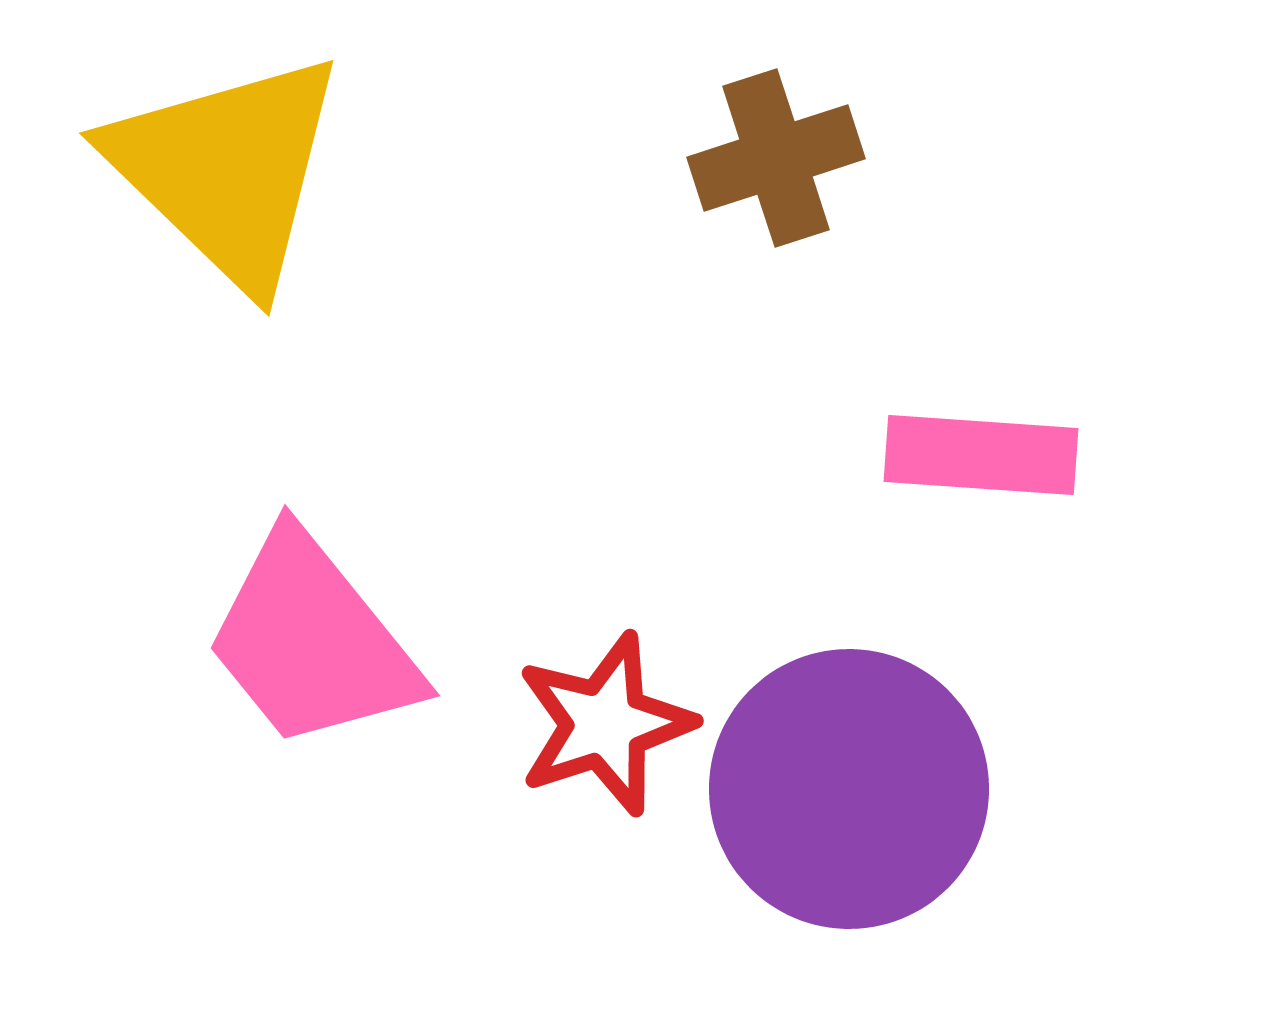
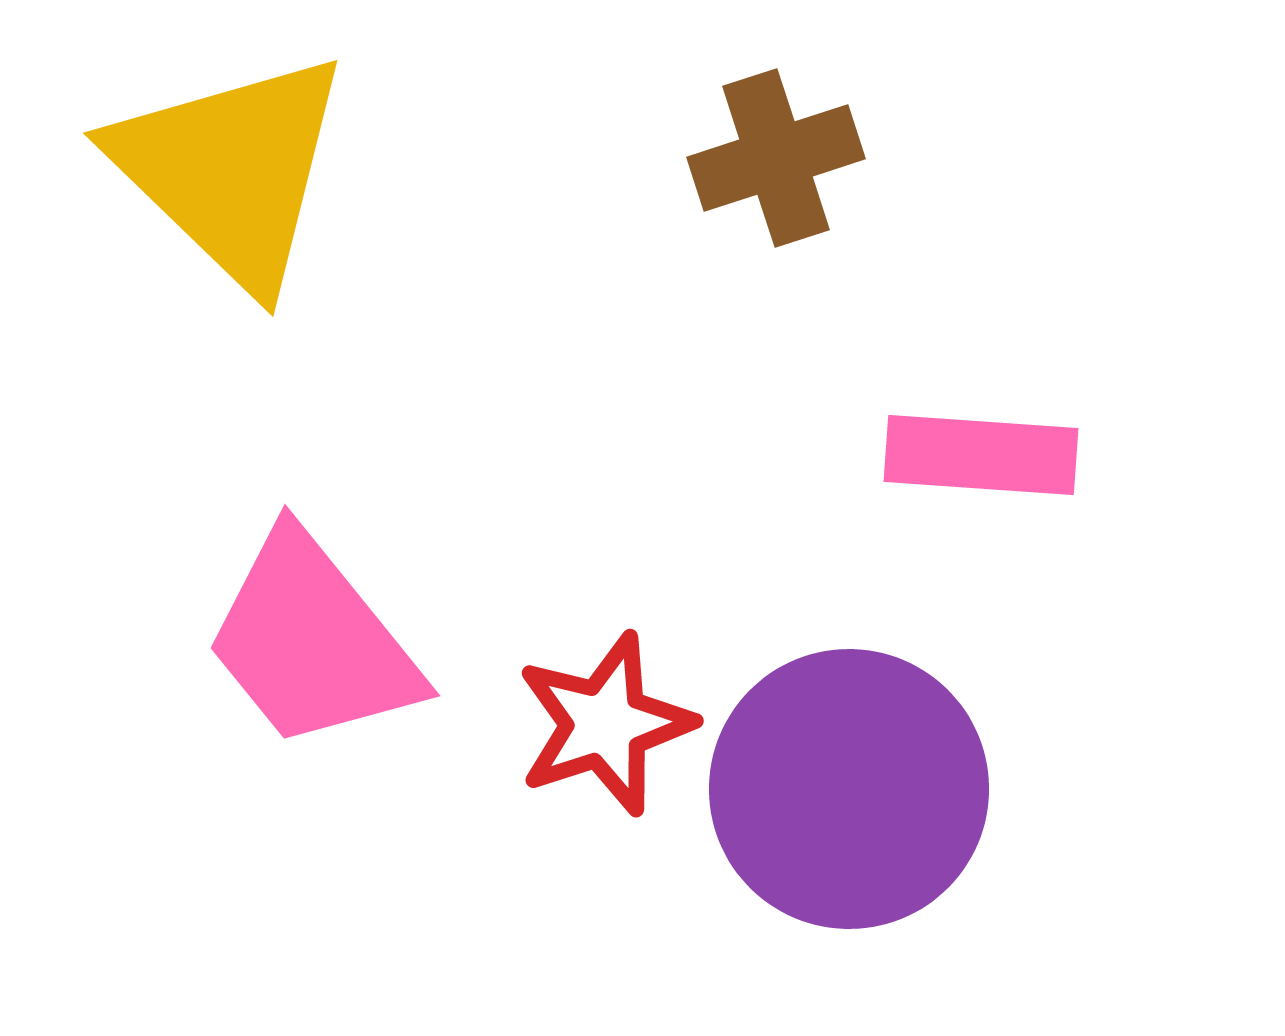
yellow triangle: moved 4 px right
